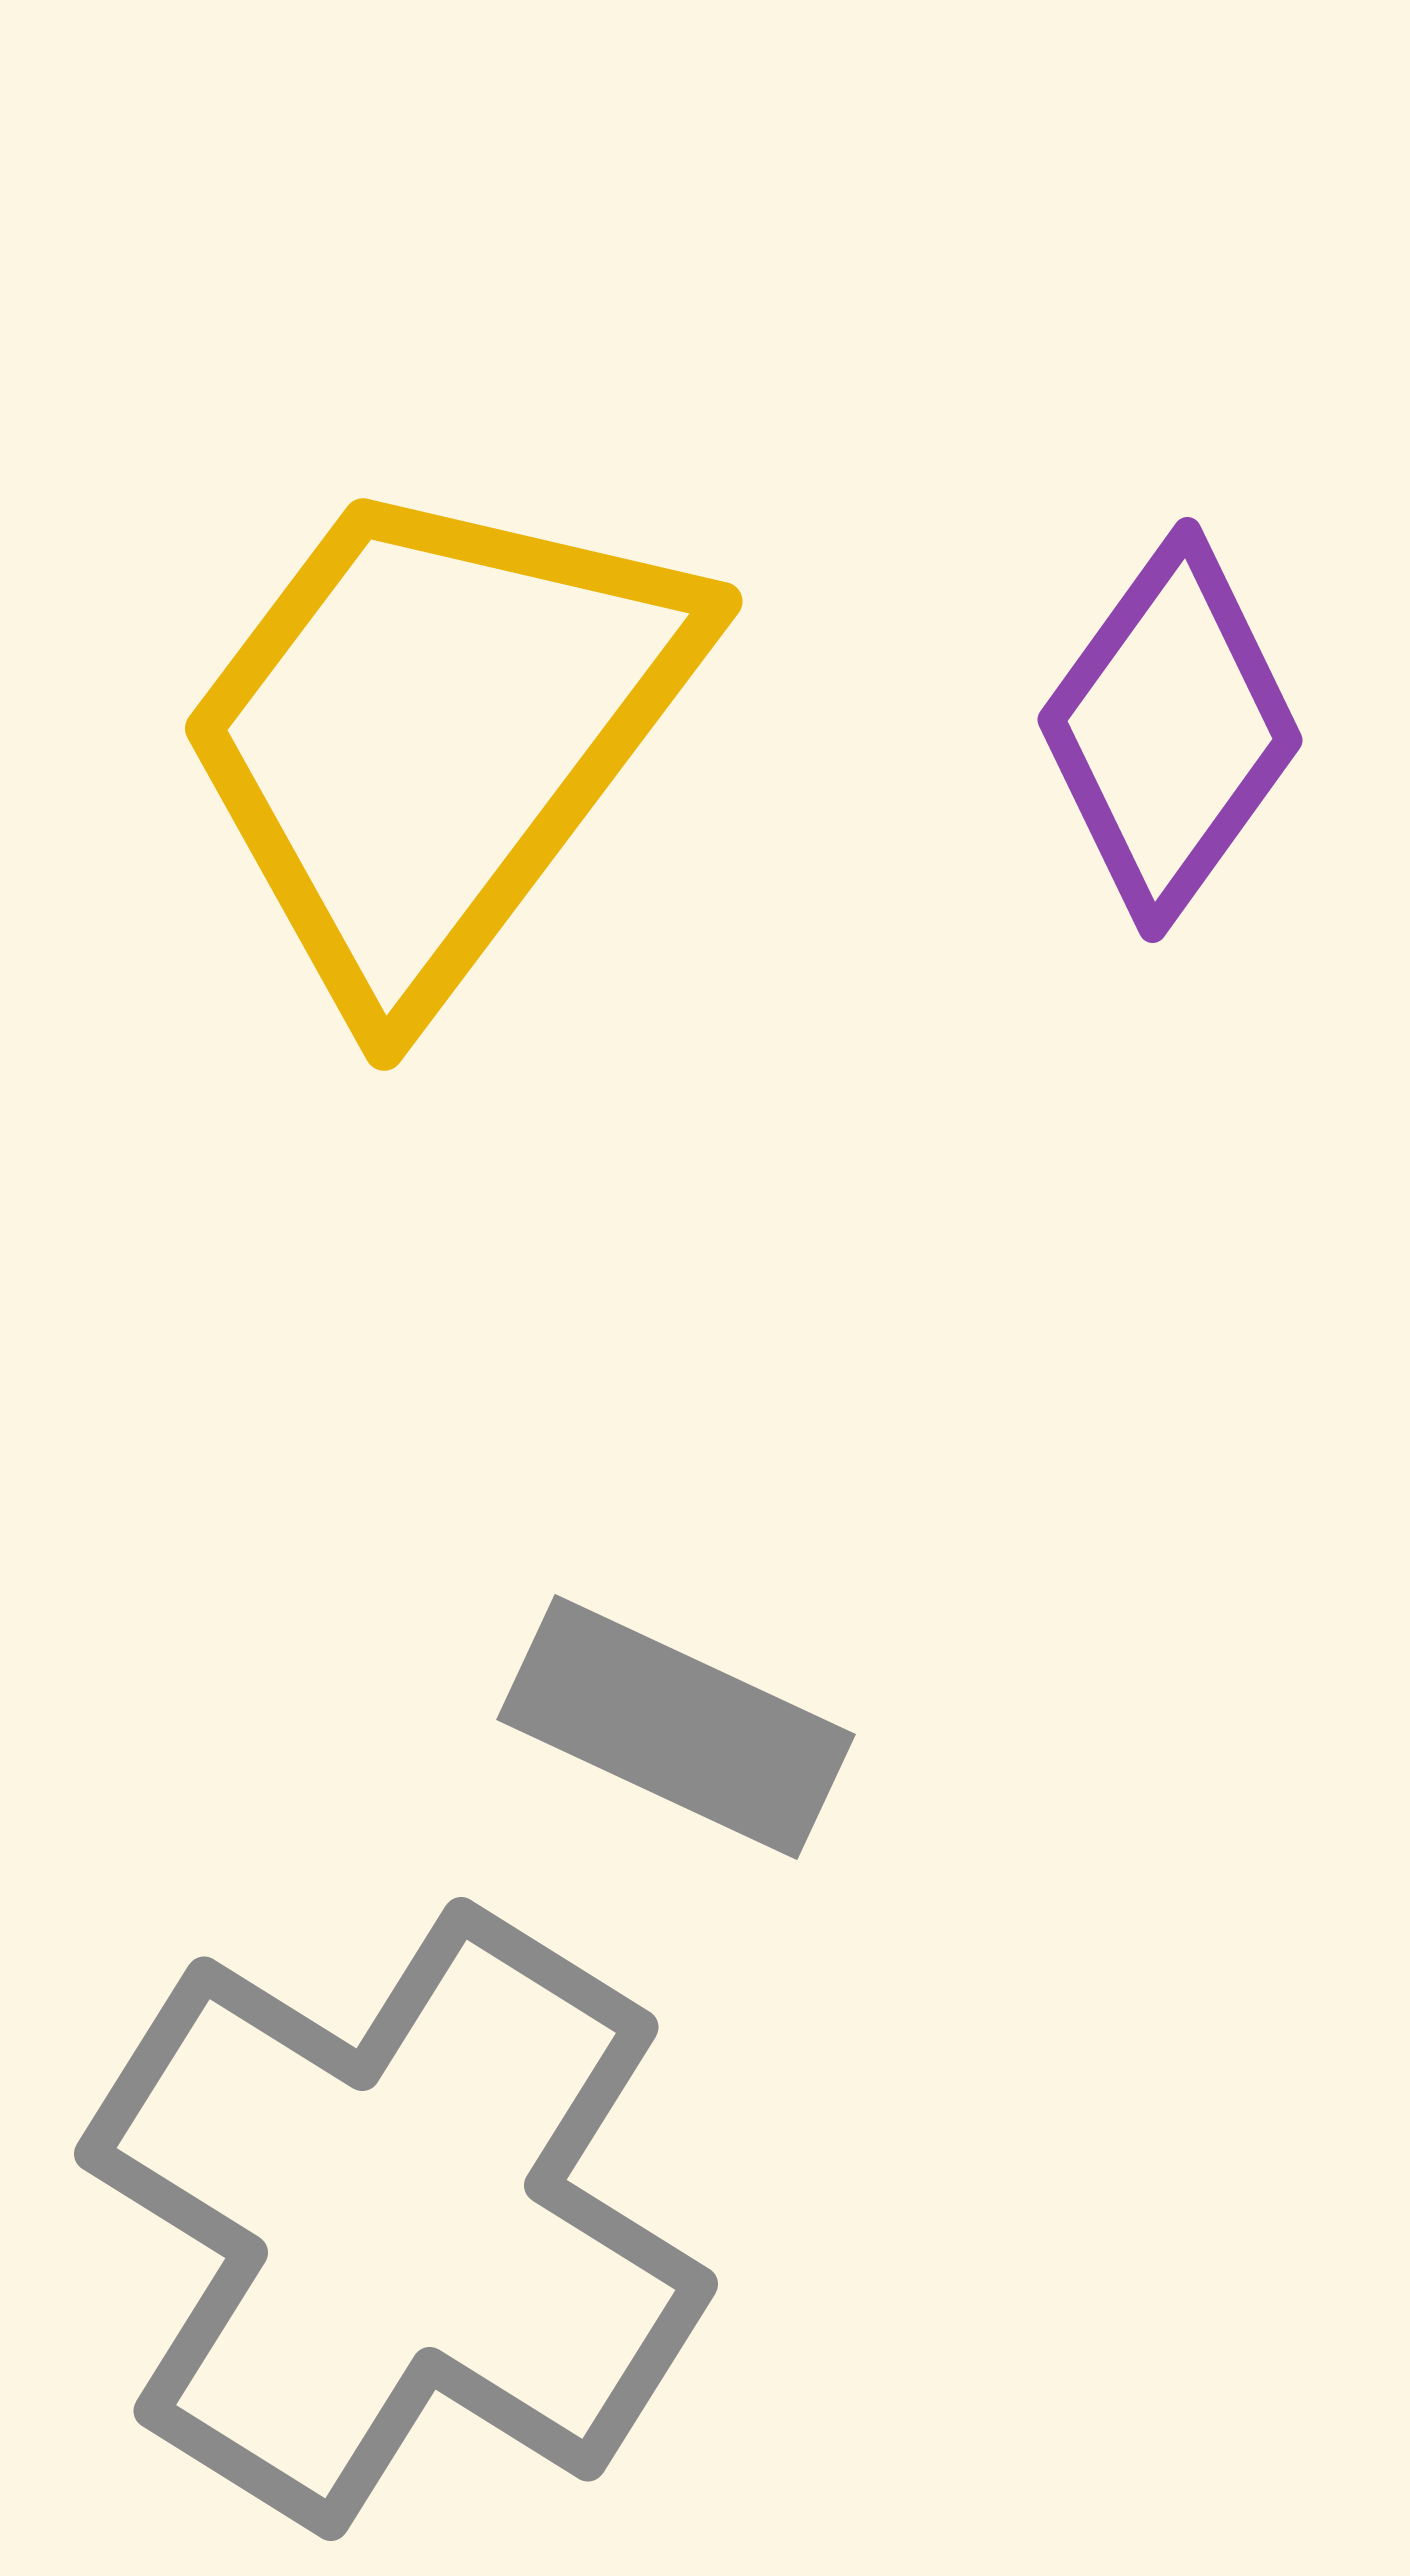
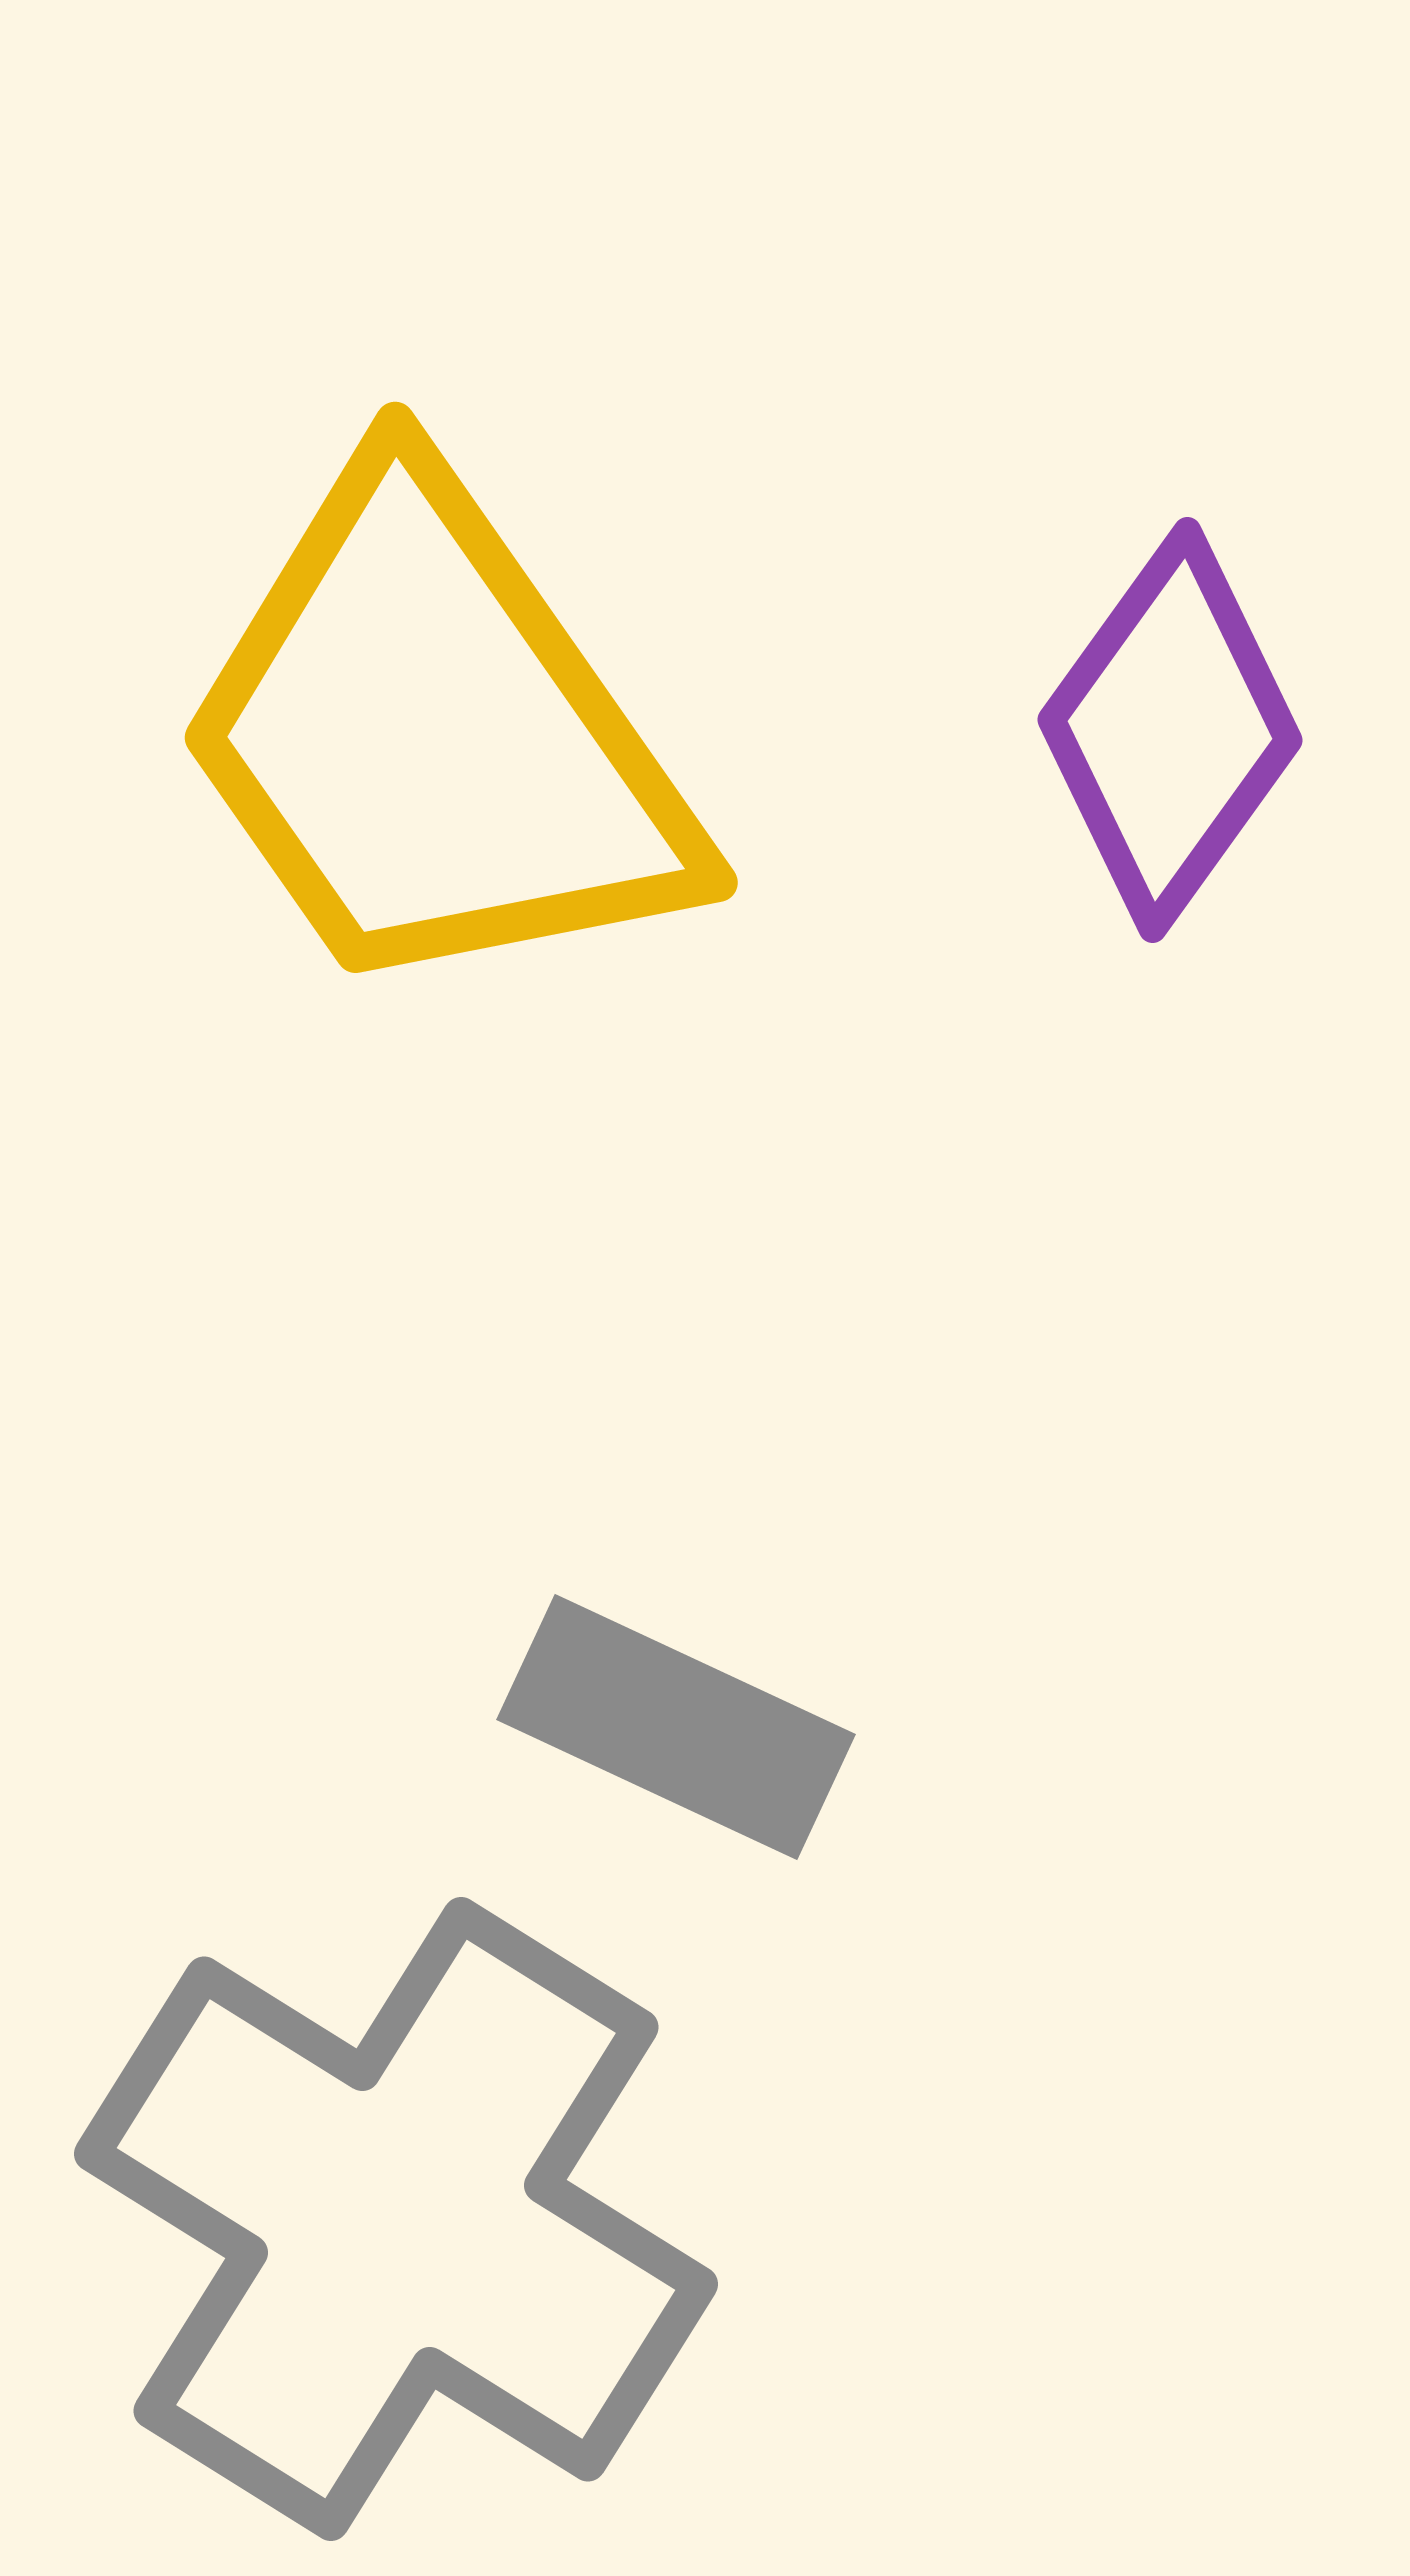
yellow trapezoid: rotated 72 degrees counterclockwise
